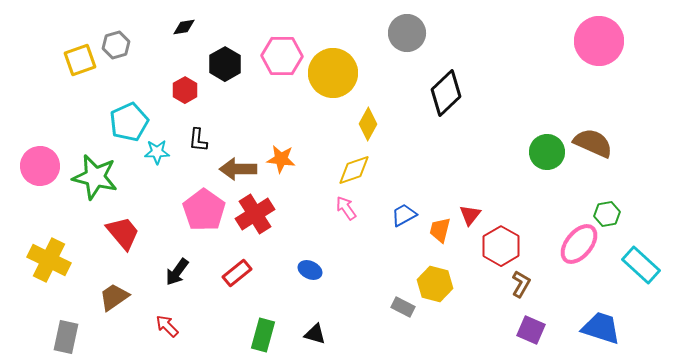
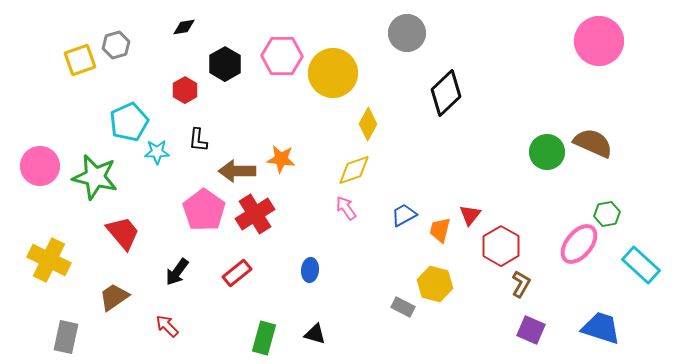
brown arrow at (238, 169): moved 1 px left, 2 px down
blue ellipse at (310, 270): rotated 70 degrees clockwise
green rectangle at (263, 335): moved 1 px right, 3 px down
